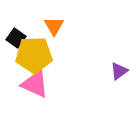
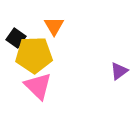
pink triangle: moved 3 px right, 2 px down; rotated 20 degrees clockwise
